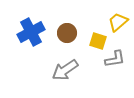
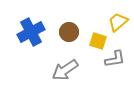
brown circle: moved 2 px right, 1 px up
